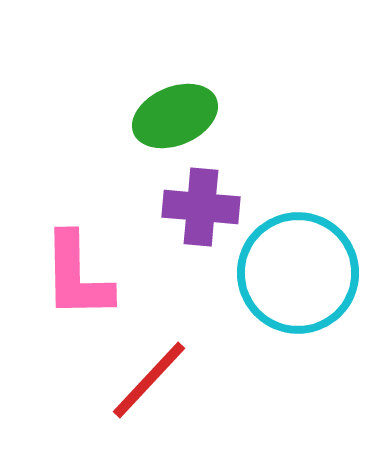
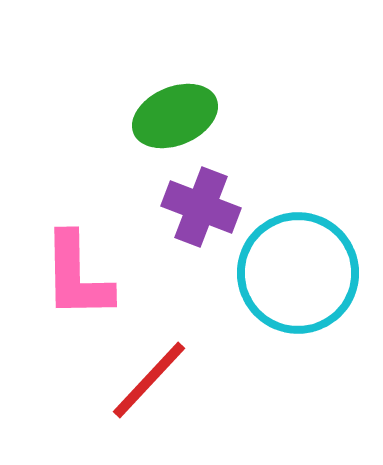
purple cross: rotated 16 degrees clockwise
